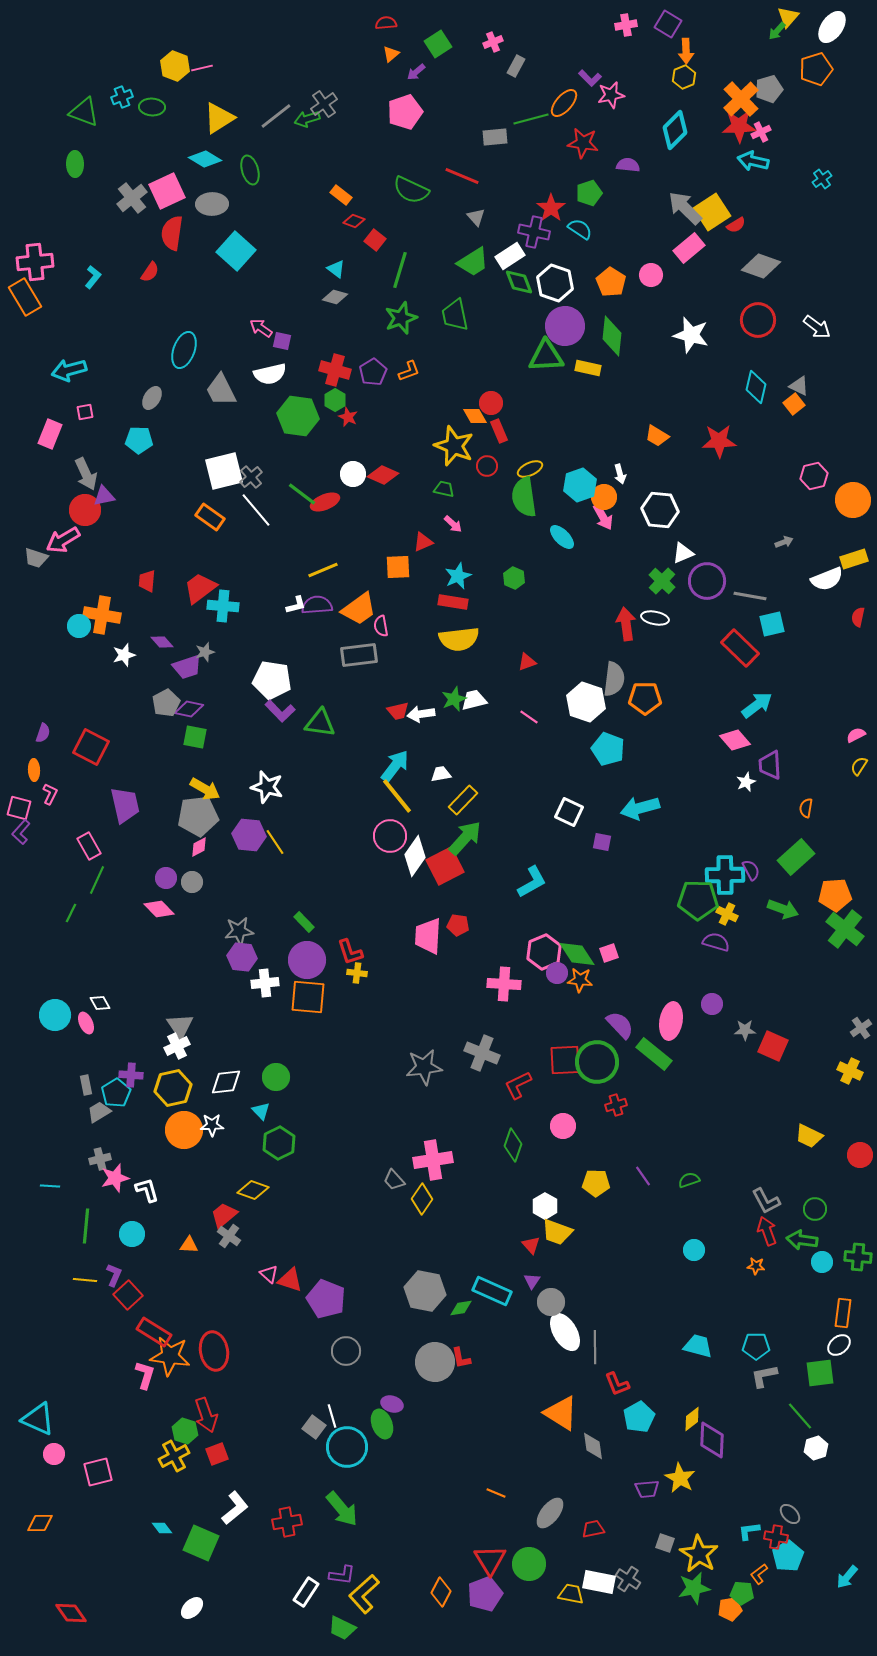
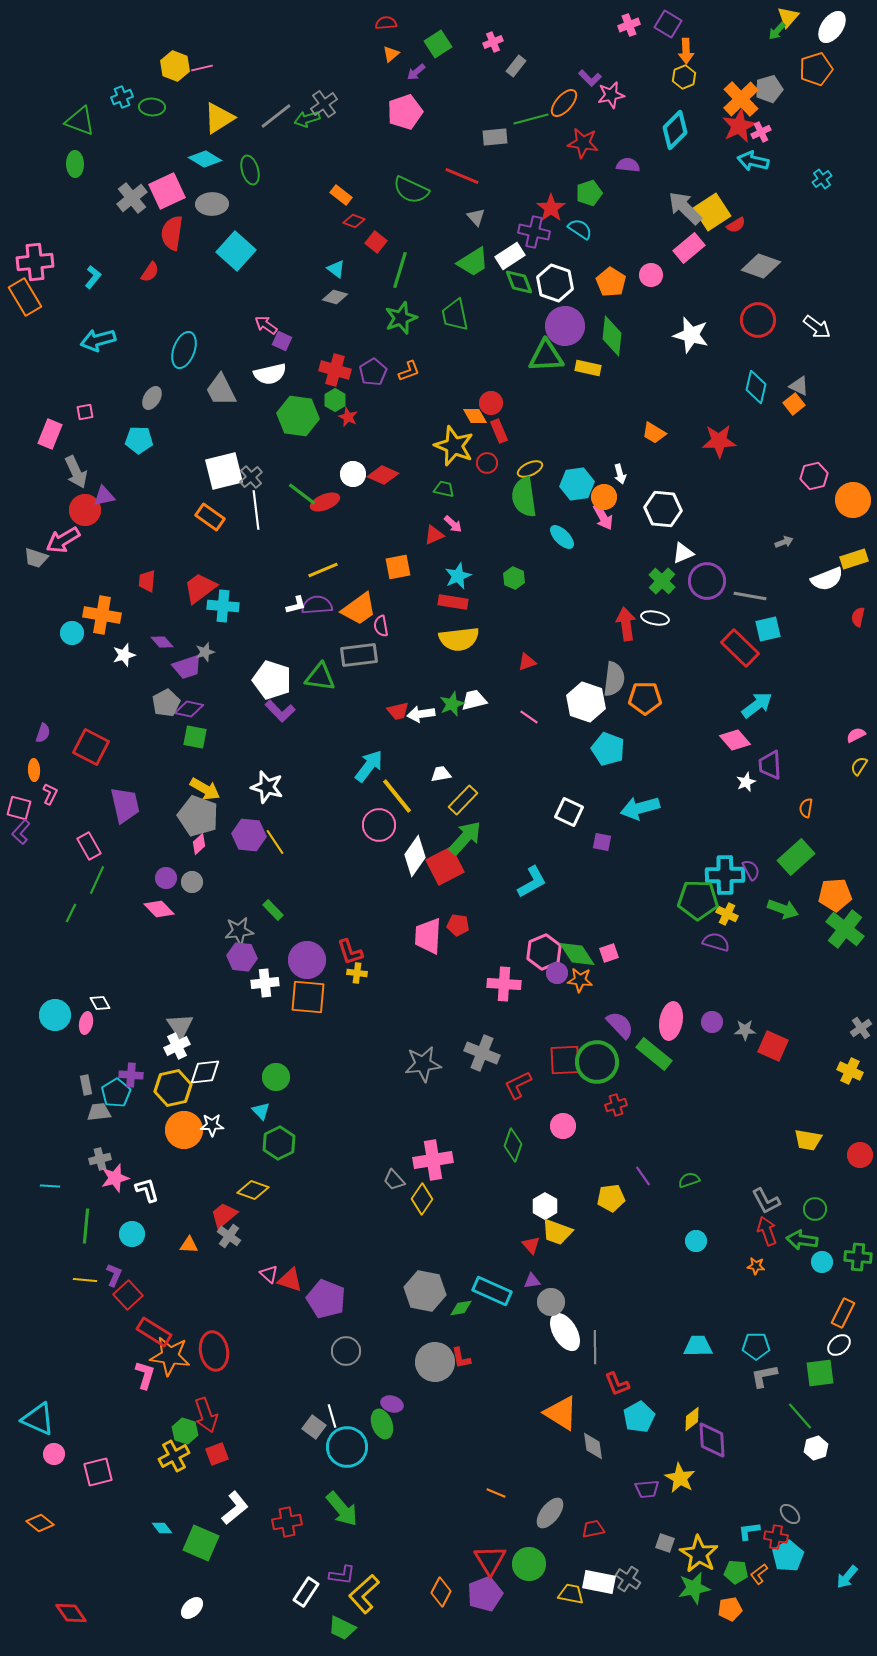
pink cross at (626, 25): moved 3 px right; rotated 10 degrees counterclockwise
gray rectangle at (516, 66): rotated 10 degrees clockwise
green triangle at (84, 112): moved 4 px left, 9 px down
red star at (739, 126): rotated 24 degrees counterclockwise
red square at (375, 240): moved 1 px right, 2 px down
pink arrow at (261, 328): moved 5 px right, 3 px up
purple square at (282, 341): rotated 12 degrees clockwise
cyan arrow at (69, 370): moved 29 px right, 30 px up
orange trapezoid at (657, 436): moved 3 px left, 3 px up
red circle at (487, 466): moved 3 px up
gray arrow at (86, 474): moved 10 px left, 2 px up
cyan hexagon at (580, 485): moved 3 px left, 1 px up; rotated 12 degrees clockwise
white line at (256, 510): rotated 33 degrees clockwise
white hexagon at (660, 510): moved 3 px right, 1 px up
red triangle at (423, 542): moved 11 px right, 7 px up
orange square at (398, 567): rotated 8 degrees counterclockwise
cyan square at (772, 624): moved 4 px left, 5 px down
cyan circle at (79, 626): moved 7 px left, 7 px down
white pentagon at (272, 680): rotated 9 degrees clockwise
green star at (454, 699): moved 2 px left, 5 px down
green triangle at (320, 723): moved 46 px up
cyan arrow at (395, 766): moved 26 px left
gray pentagon at (198, 816): rotated 27 degrees clockwise
pink circle at (390, 836): moved 11 px left, 11 px up
pink diamond at (199, 847): moved 3 px up; rotated 15 degrees counterclockwise
green rectangle at (304, 922): moved 31 px left, 12 px up
purple circle at (712, 1004): moved 18 px down
pink ellipse at (86, 1023): rotated 35 degrees clockwise
gray star at (424, 1067): moved 1 px left, 3 px up
white diamond at (226, 1082): moved 21 px left, 10 px up
gray trapezoid at (99, 1112): rotated 25 degrees clockwise
yellow trapezoid at (809, 1136): moved 1 px left, 4 px down; rotated 16 degrees counterclockwise
yellow pentagon at (596, 1183): moved 15 px right, 15 px down; rotated 8 degrees counterclockwise
cyan circle at (694, 1250): moved 2 px right, 9 px up
purple triangle at (532, 1281): rotated 48 degrees clockwise
orange rectangle at (843, 1313): rotated 20 degrees clockwise
cyan trapezoid at (698, 1346): rotated 16 degrees counterclockwise
purple diamond at (712, 1440): rotated 6 degrees counterclockwise
orange diamond at (40, 1523): rotated 40 degrees clockwise
green pentagon at (742, 1593): moved 6 px left, 21 px up
